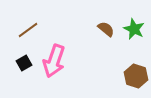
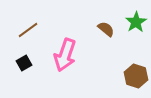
green star: moved 2 px right, 7 px up; rotated 15 degrees clockwise
pink arrow: moved 11 px right, 6 px up
